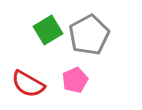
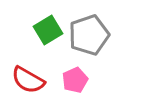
gray pentagon: rotated 9 degrees clockwise
red semicircle: moved 4 px up
